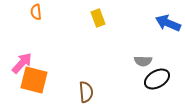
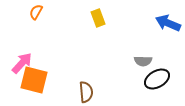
orange semicircle: rotated 35 degrees clockwise
